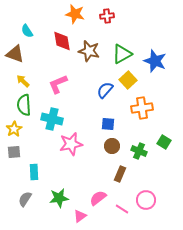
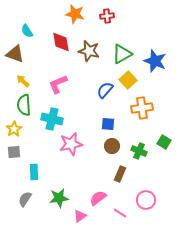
red diamond: moved 1 px left, 1 px down
pink line: moved 2 px left, 4 px down
